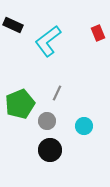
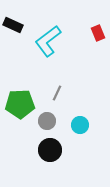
green pentagon: rotated 20 degrees clockwise
cyan circle: moved 4 px left, 1 px up
